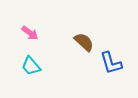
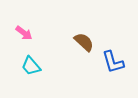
pink arrow: moved 6 px left
blue L-shape: moved 2 px right, 1 px up
